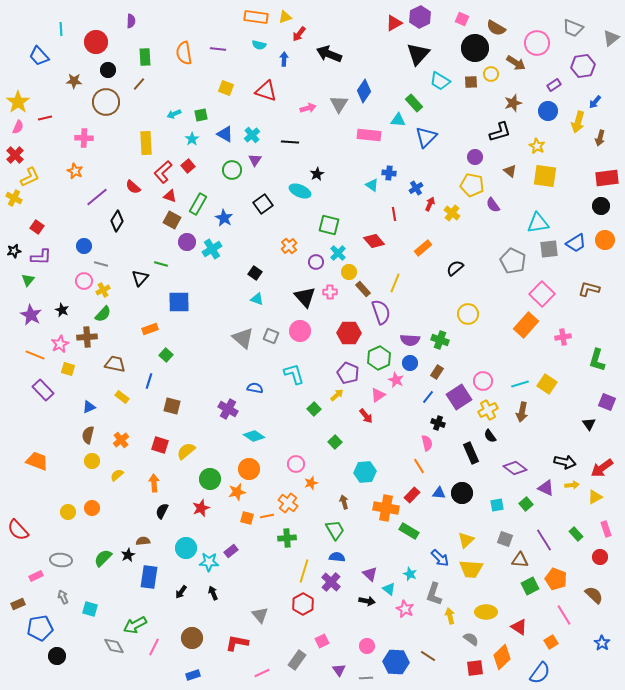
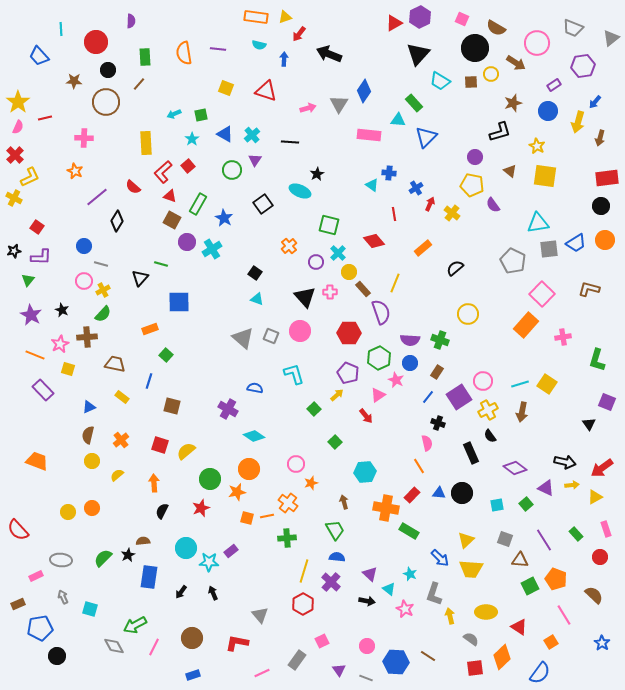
gray line at (366, 678): rotated 24 degrees clockwise
